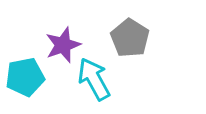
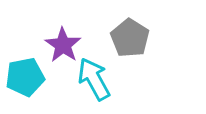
purple star: rotated 18 degrees counterclockwise
